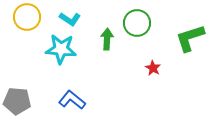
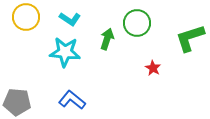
yellow circle: moved 1 px left
green arrow: rotated 15 degrees clockwise
cyan star: moved 4 px right, 3 px down
gray pentagon: moved 1 px down
